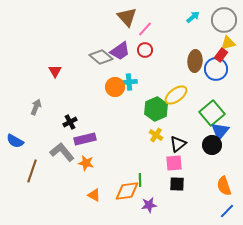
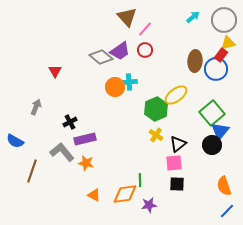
orange diamond: moved 2 px left, 3 px down
